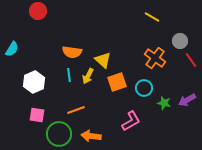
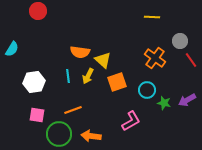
yellow line: rotated 28 degrees counterclockwise
orange semicircle: moved 8 px right
cyan line: moved 1 px left, 1 px down
white hexagon: rotated 15 degrees clockwise
cyan circle: moved 3 px right, 2 px down
orange line: moved 3 px left
